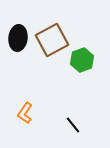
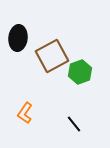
brown square: moved 16 px down
green hexagon: moved 2 px left, 12 px down
black line: moved 1 px right, 1 px up
